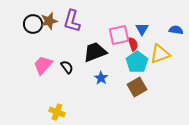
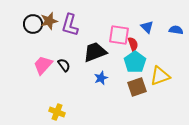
purple L-shape: moved 2 px left, 4 px down
blue triangle: moved 5 px right, 2 px up; rotated 16 degrees counterclockwise
pink square: rotated 20 degrees clockwise
yellow triangle: moved 22 px down
cyan pentagon: moved 2 px left
black semicircle: moved 3 px left, 2 px up
blue star: rotated 16 degrees clockwise
brown square: rotated 12 degrees clockwise
